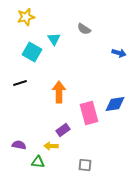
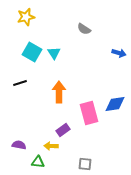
cyan triangle: moved 14 px down
gray square: moved 1 px up
